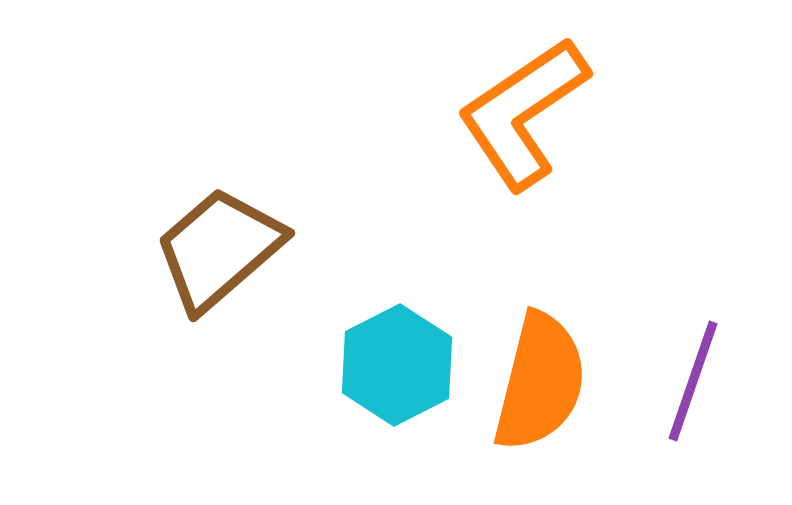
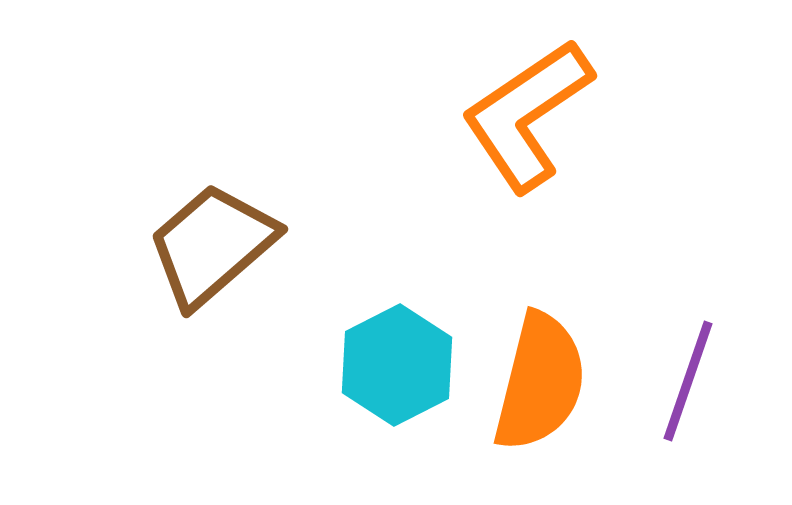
orange L-shape: moved 4 px right, 2 px down
brown trapezoid: moved 7 px left, 4 px up
purple line: moved 5 px left
